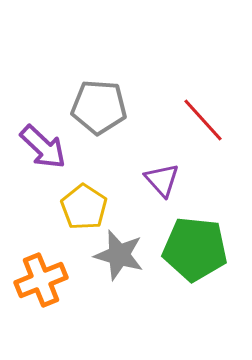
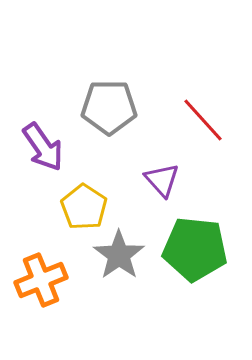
gray pentagon: moved 10 px right; rotated 4 degrees counterclockwise
purple arrow: rotated 12 degrees clockwise
gray star: rotated 21 degrees clockwise
